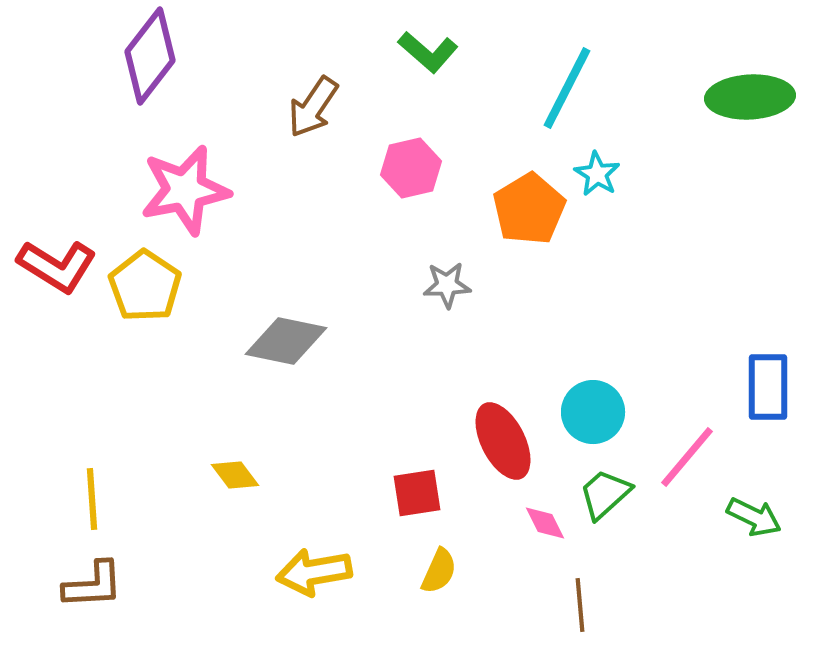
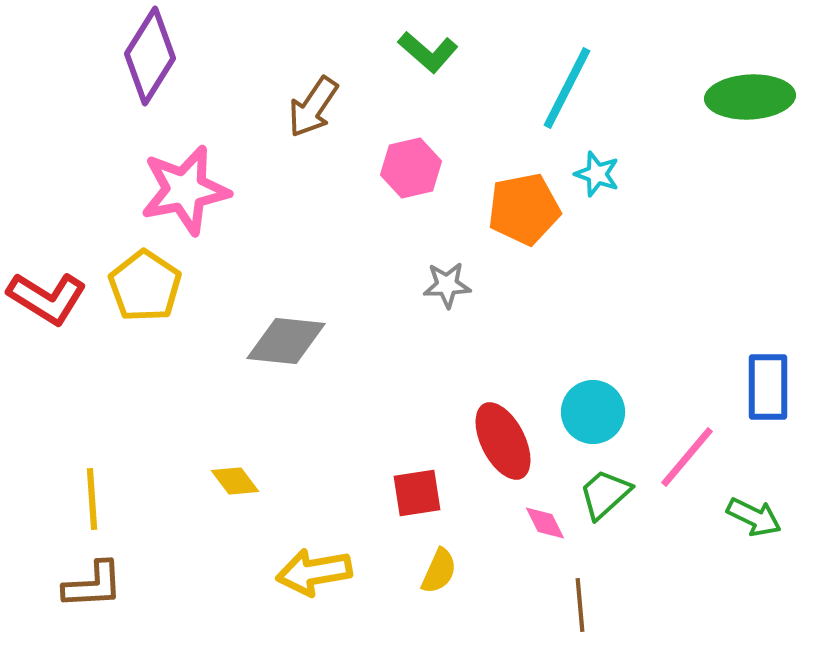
purple diamond: rotated 6 degrees counterclockwise
cyan star: rotated 12 degrees counterclockwise
orange pentagon: moved 5 px left; rotated 20 degrees clockwise
red L-shape: moved 10 px left, 32 px down
gray diamond: rotated 6 degrees counterclockwise
yellow diamond: moved 6 px down
